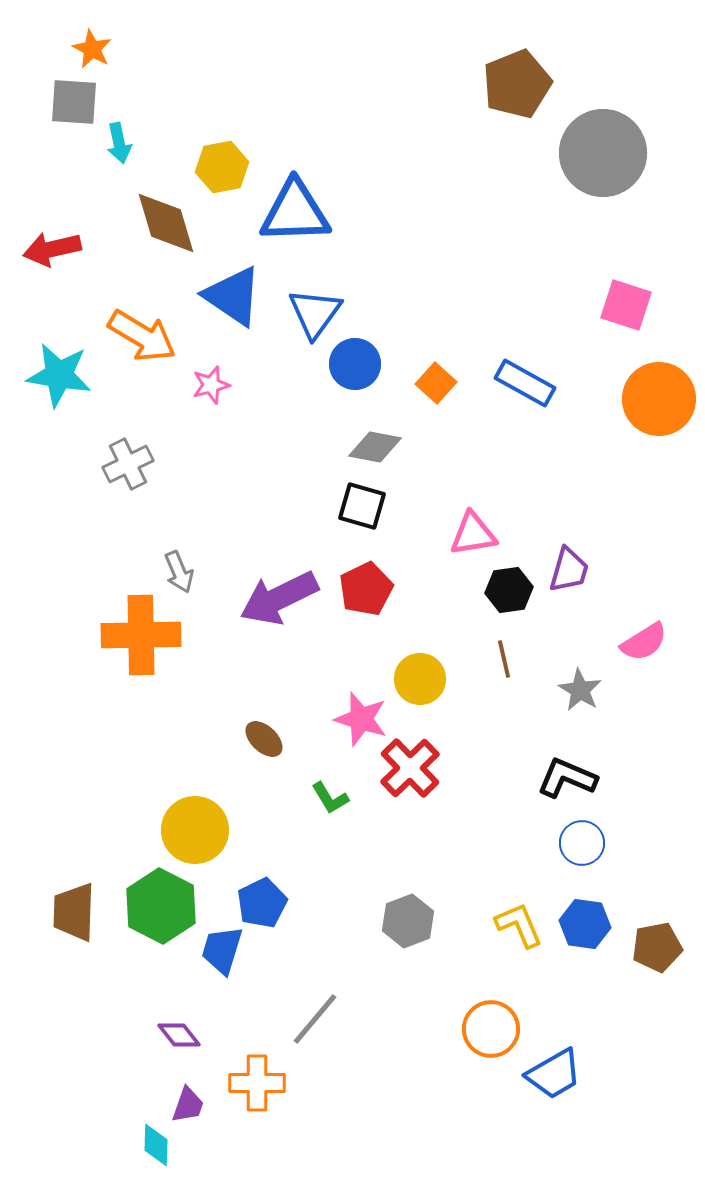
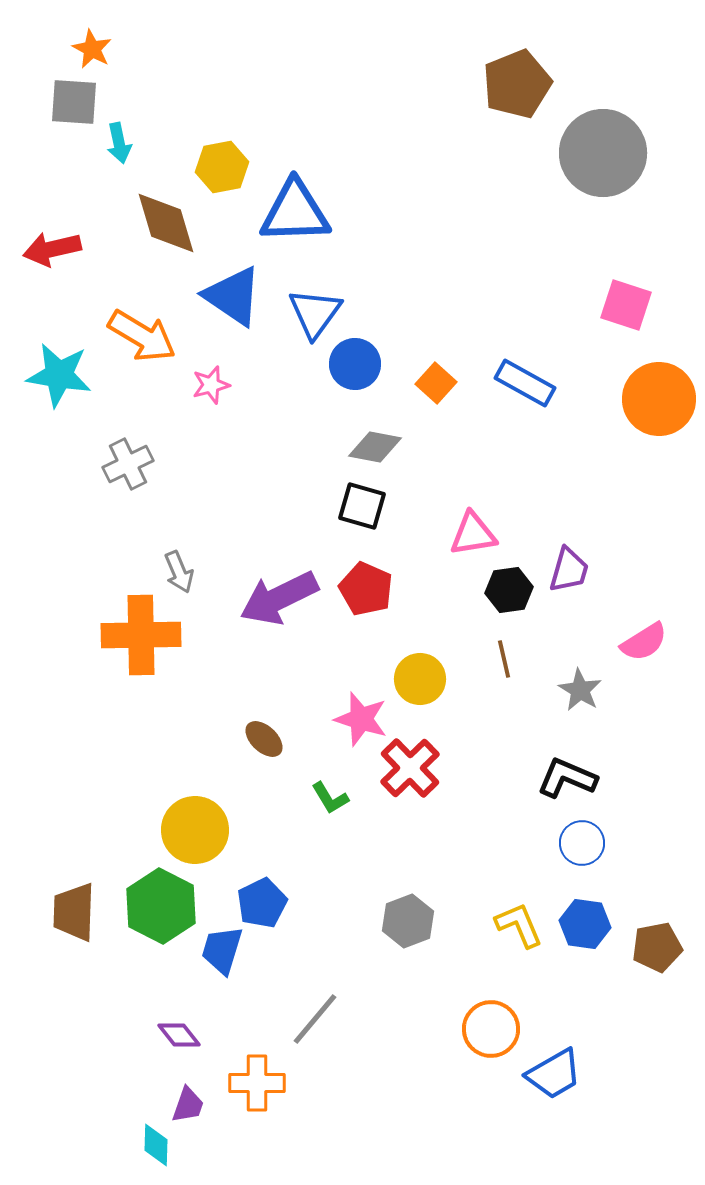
red pentagon at (366, 589): rotated 22 degrees counterclockwise
